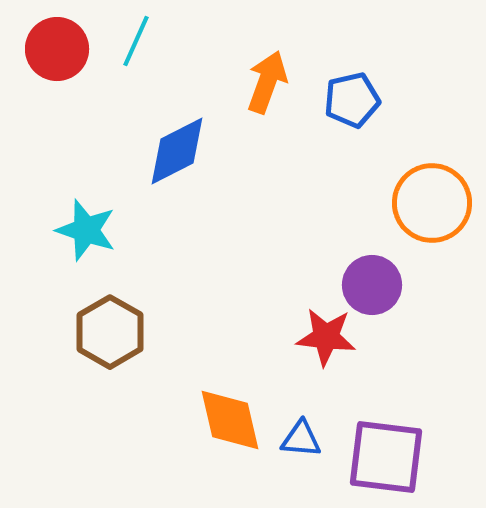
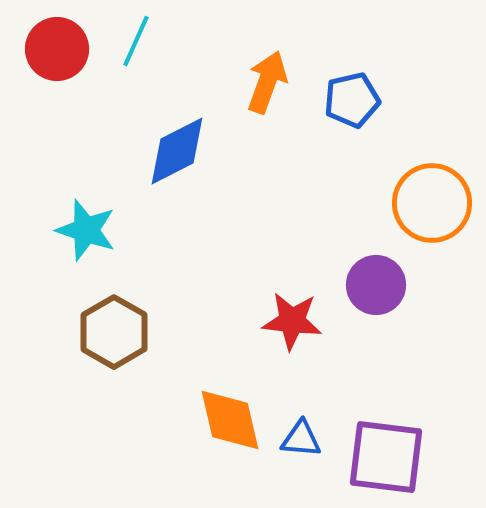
purple circle: moved 4 px right
brown hexagon: moved 4 px right
red star: moved 34 px left, 16 px up
